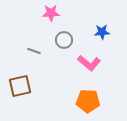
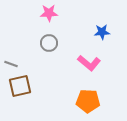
pink star: moved 2 px left
gray circle: moved 15 px left, 3 px down
gray line: moved 23 px left, 13 px down
